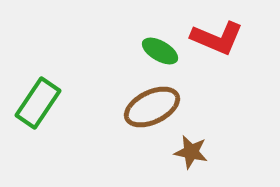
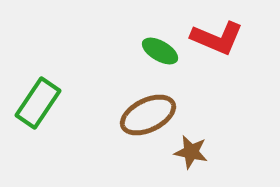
brown ellipse: moved 4 px left, 8 px down
